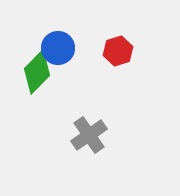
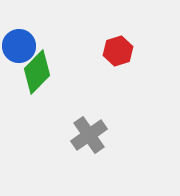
blue circle: moved 39 px left, 2 px up
